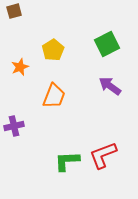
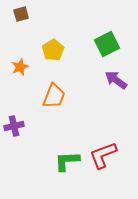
brown square: moved 7 px right, 3 px down
purple arrow: moved 6 px right, 6 px up
